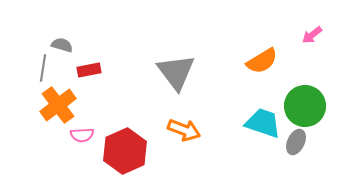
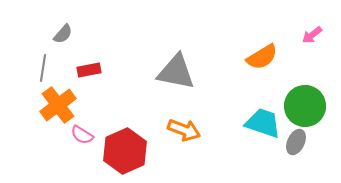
gray semicircle: moved 1 px right, 11 px up; rotated 115 degrees clockwise
orange semicircle: moved 4 px up
gray triangle: rotated 42 degrees counterclockwise
pink semicircle: rotated 35 degrees clockwise
